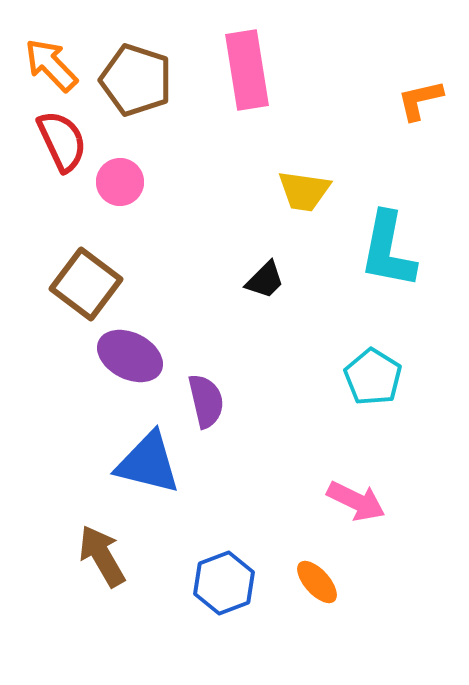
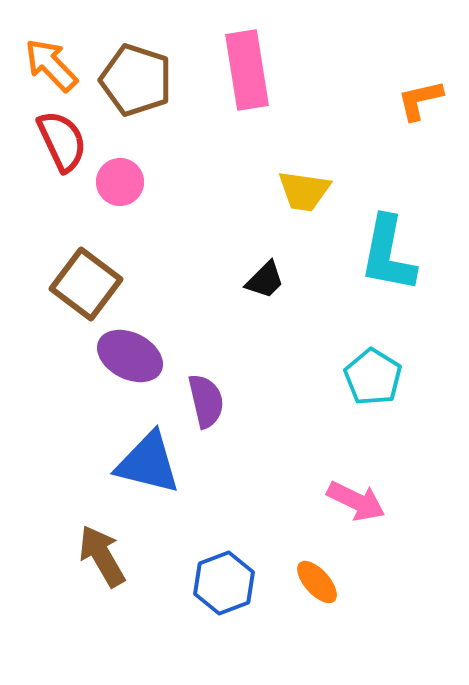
cyan L-shape: moved 4 px down
